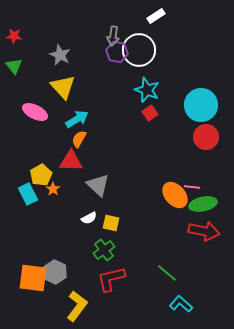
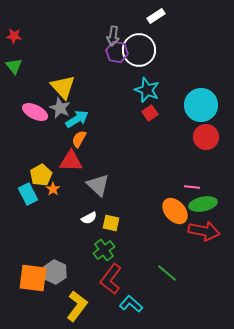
gray star: moved 53 px down
orange ellipse: moved 16 px down
red L-shape: rotated 40 degrees counterclockwise
cyan L-shape: moved 50 px left
